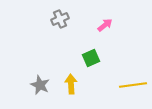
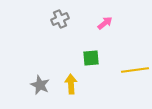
pink arrow: moved 2 px up
green square: rotated 18 degrees clockwise
yellow line: moved 2 px right, 15 px up
